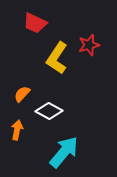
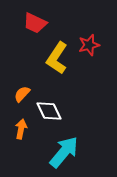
white diamond: rotated 36 degrees clockwise
orange arrow: moved 4 px right, 1 px up
